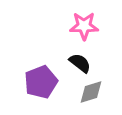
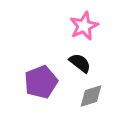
pink star: rotated 24 degrees counterclockwise
gray diamond: moved 4 px down
